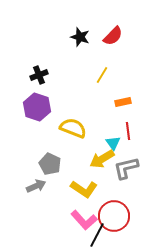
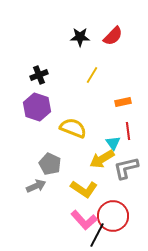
black star: rotated 18 degrees counterclockwise
yellow line: moved 10 px left
red circle: moved 1 px left
